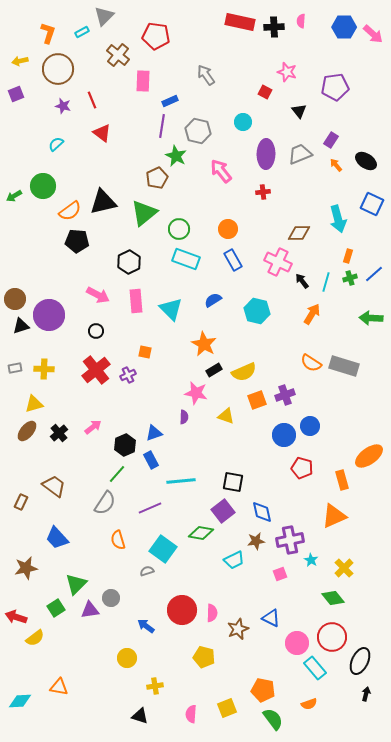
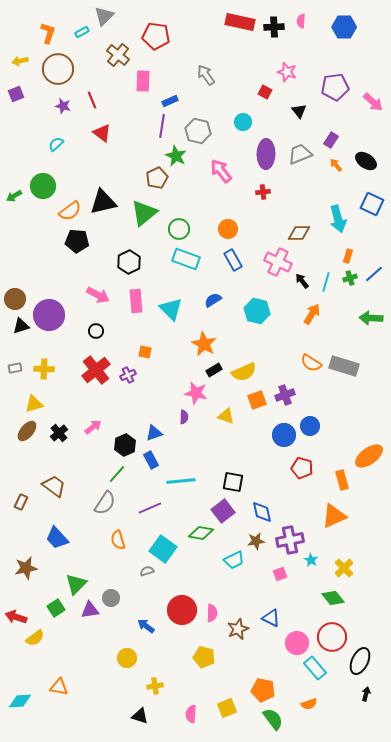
pink arrow at (373, 34): moved 68 px down
